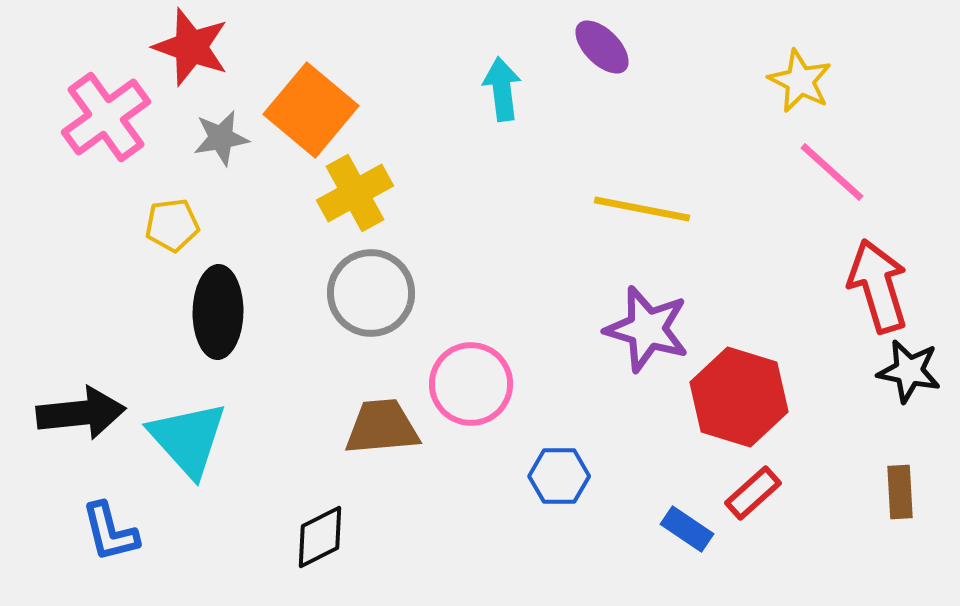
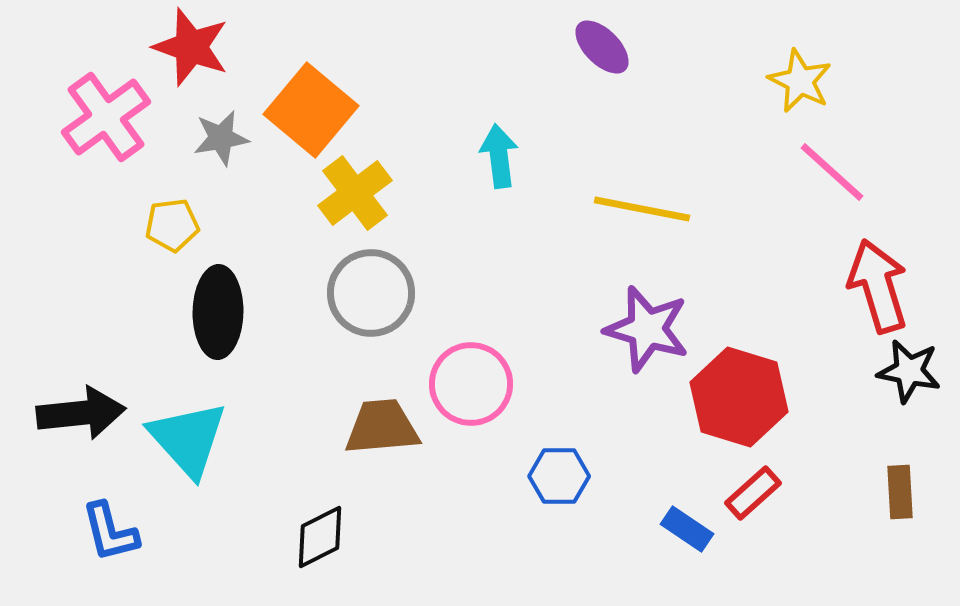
cyan arrow: moved 3 px left, 67 px down
yellow cross: rotated 8 degrees counterclockwise
